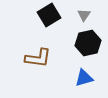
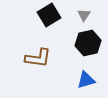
blue triangle: moved 2 px right, 2 px down
